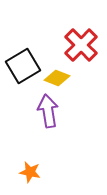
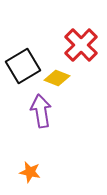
purple arrow: moved 7 px left
